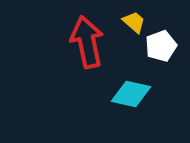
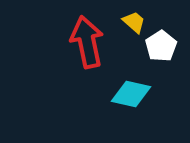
white pentagon: rotated 12 degrees counterclockwise
